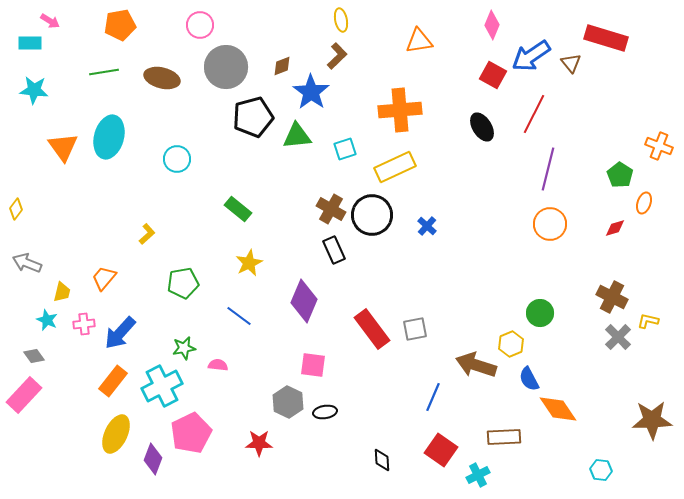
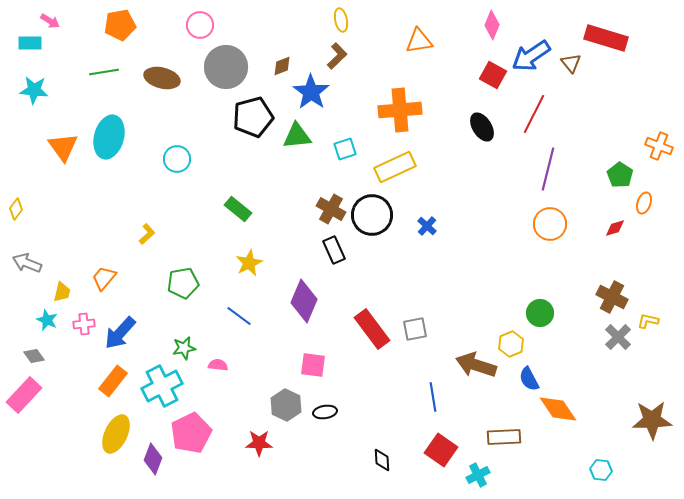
blue line at (433, 397): rotated 32 degrees counterclockwise
gray hexagon at (288, 402): moved 2 px left, 3 px down
